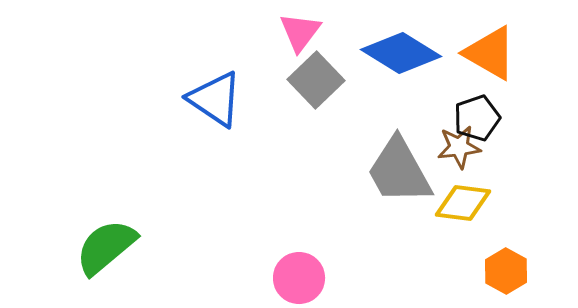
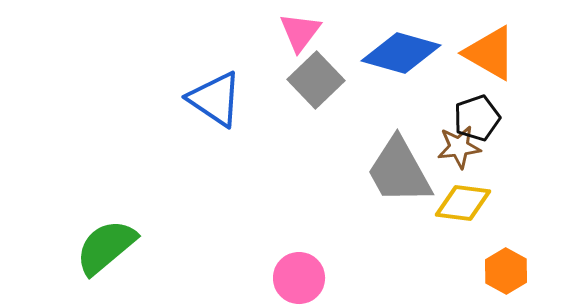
blue diamond: rotated 16 degrees counterclockwise
